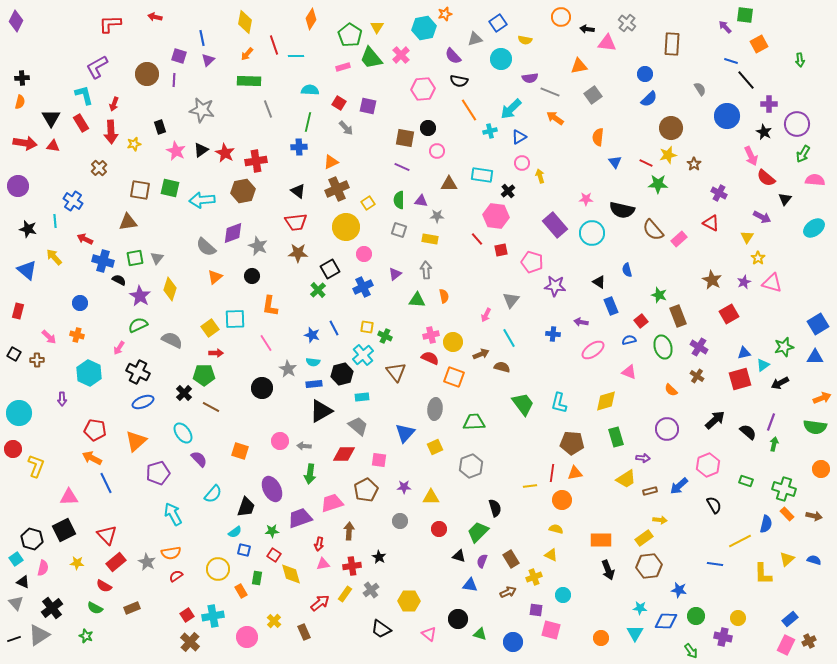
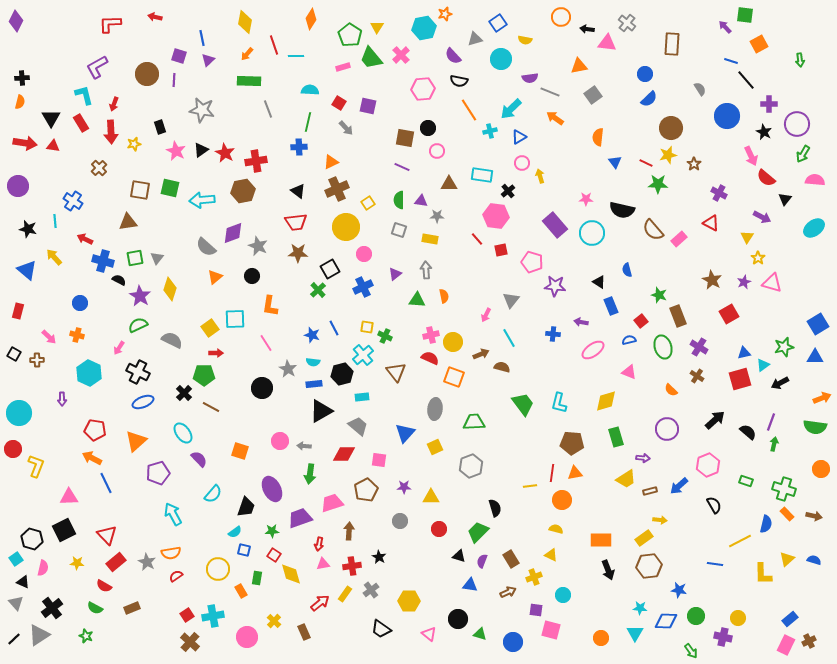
black line at (14, 639): rotated 24 degrees counterclockwise
